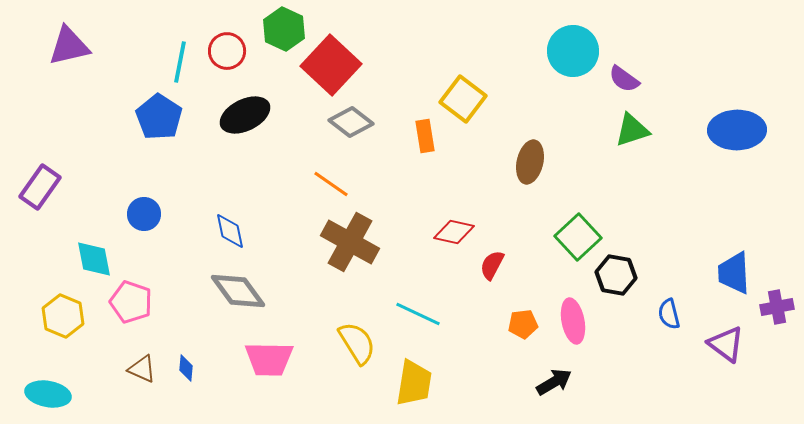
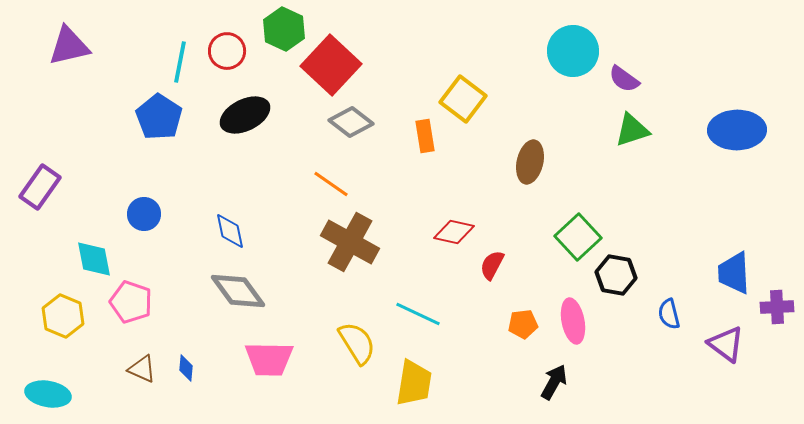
purple cross at (777, 307): rotated 8 degrees clockwise
black arrow at (554, 382): rotated 30 degrees counterclockwise
